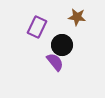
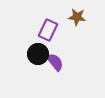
purple rectangle: moved 11 px right, 3 px down
black circle: moved 24 px left, 9 px down
